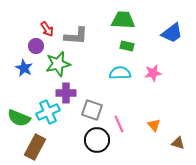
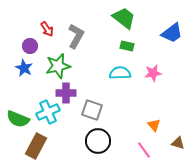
green trapezoid: moved 1 px right, 2 px up; rotated 35 degrees clockwise
gray L-shape: rotated 65 degrees counterclockwise
purple circle: moved 6 px left
green star: moved 2 px down
green semicircle: moved 1 px left, 1 px down
pink line: moved 25 px right, 26 px down; rotated 12 degrees counterclockwise
black circle: moved 1 px right, 1 px down
brown rectangle: moved 1 px right, 1 px up
